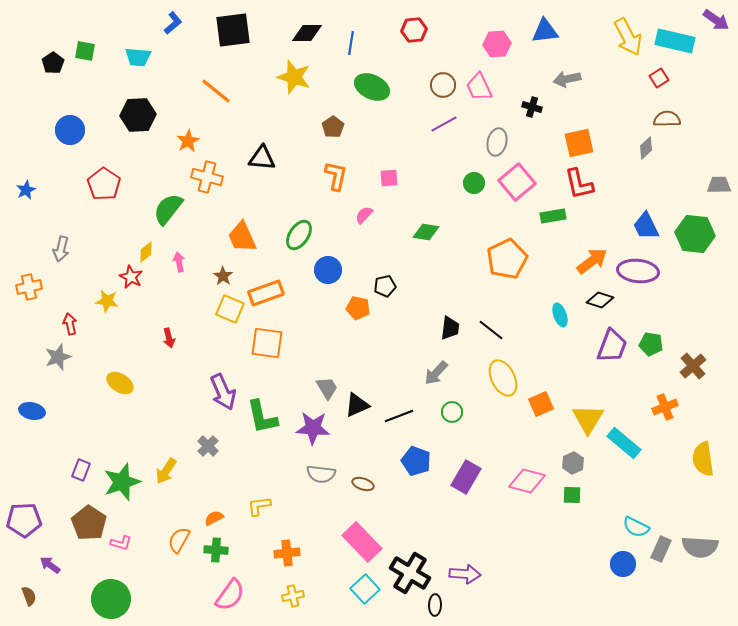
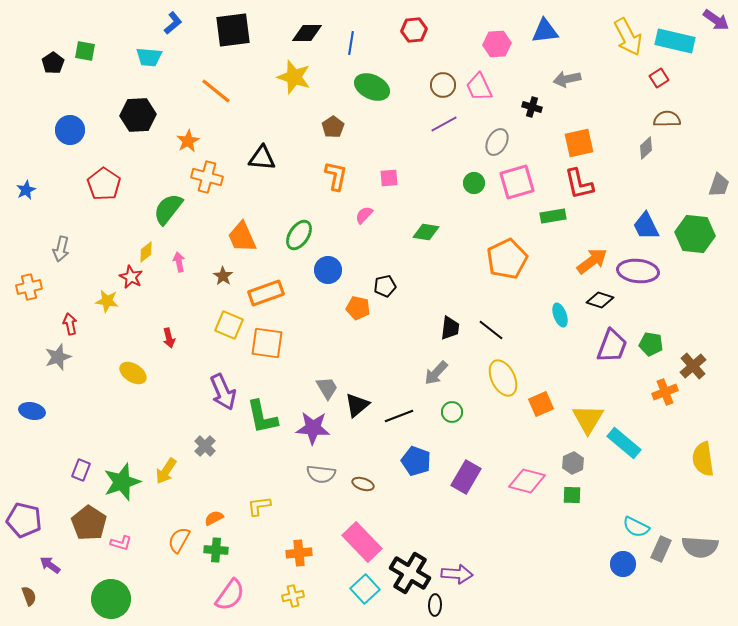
cyan trapezoid at (138, 57): moved 11 px right
gray ellipse at (497, 142): rotated 16 degrees clockwise
pink square at (517, 182): rotated 24 degrees clockwise
gray trapezoid at (719, 185): rotated 110 degrees clockwise
yellow square at (230, 309): moved 1 px left, 16 px down
yellow ellipse at (120, 383): moved 13 px right, 10 px up
black triangle at (357, 405): rotated 16 degrees counterclockwise
orange cross at (665, 407): moved 15 px up
gray cross at (208, 446): moved 3 px left
purple pentagon at (24, 520): rotated 16 degrees clockwise
orange cross at (287, 553): moved 12 px right
purple arrow at (465, 574): moved 8 px left
